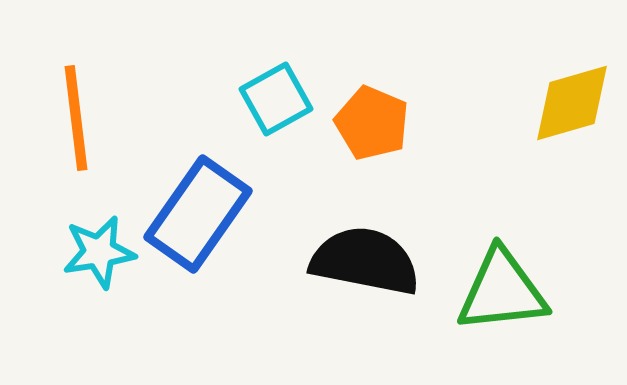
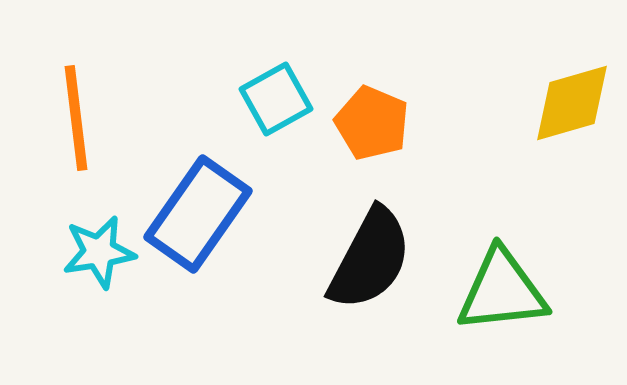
black semicircle: moved 5 px right, 2 px up; rotated 107 degrees clockwise
